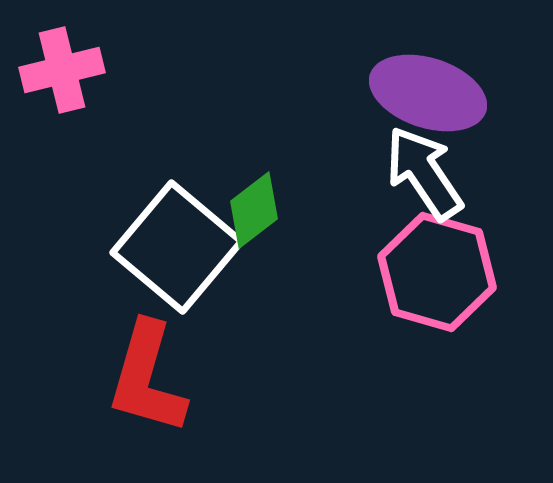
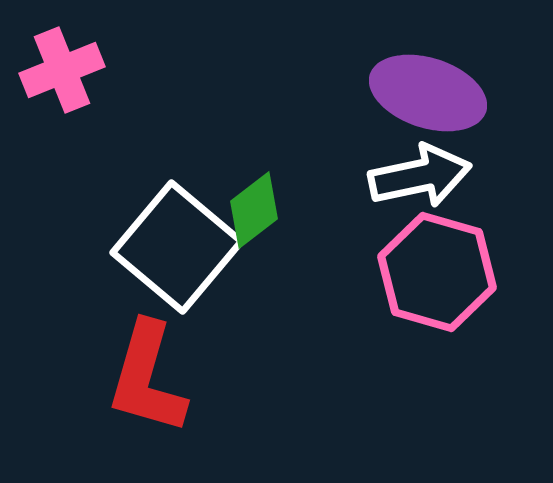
pink cross: rotated 8 degrees counterclockwise
white arrow: moved 4 px left, 3 px down; rotated 112 degrees clockwise
